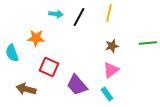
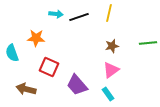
black line: rotated 42 degrees clockwise
cyan rectangle: moved 1 px right
